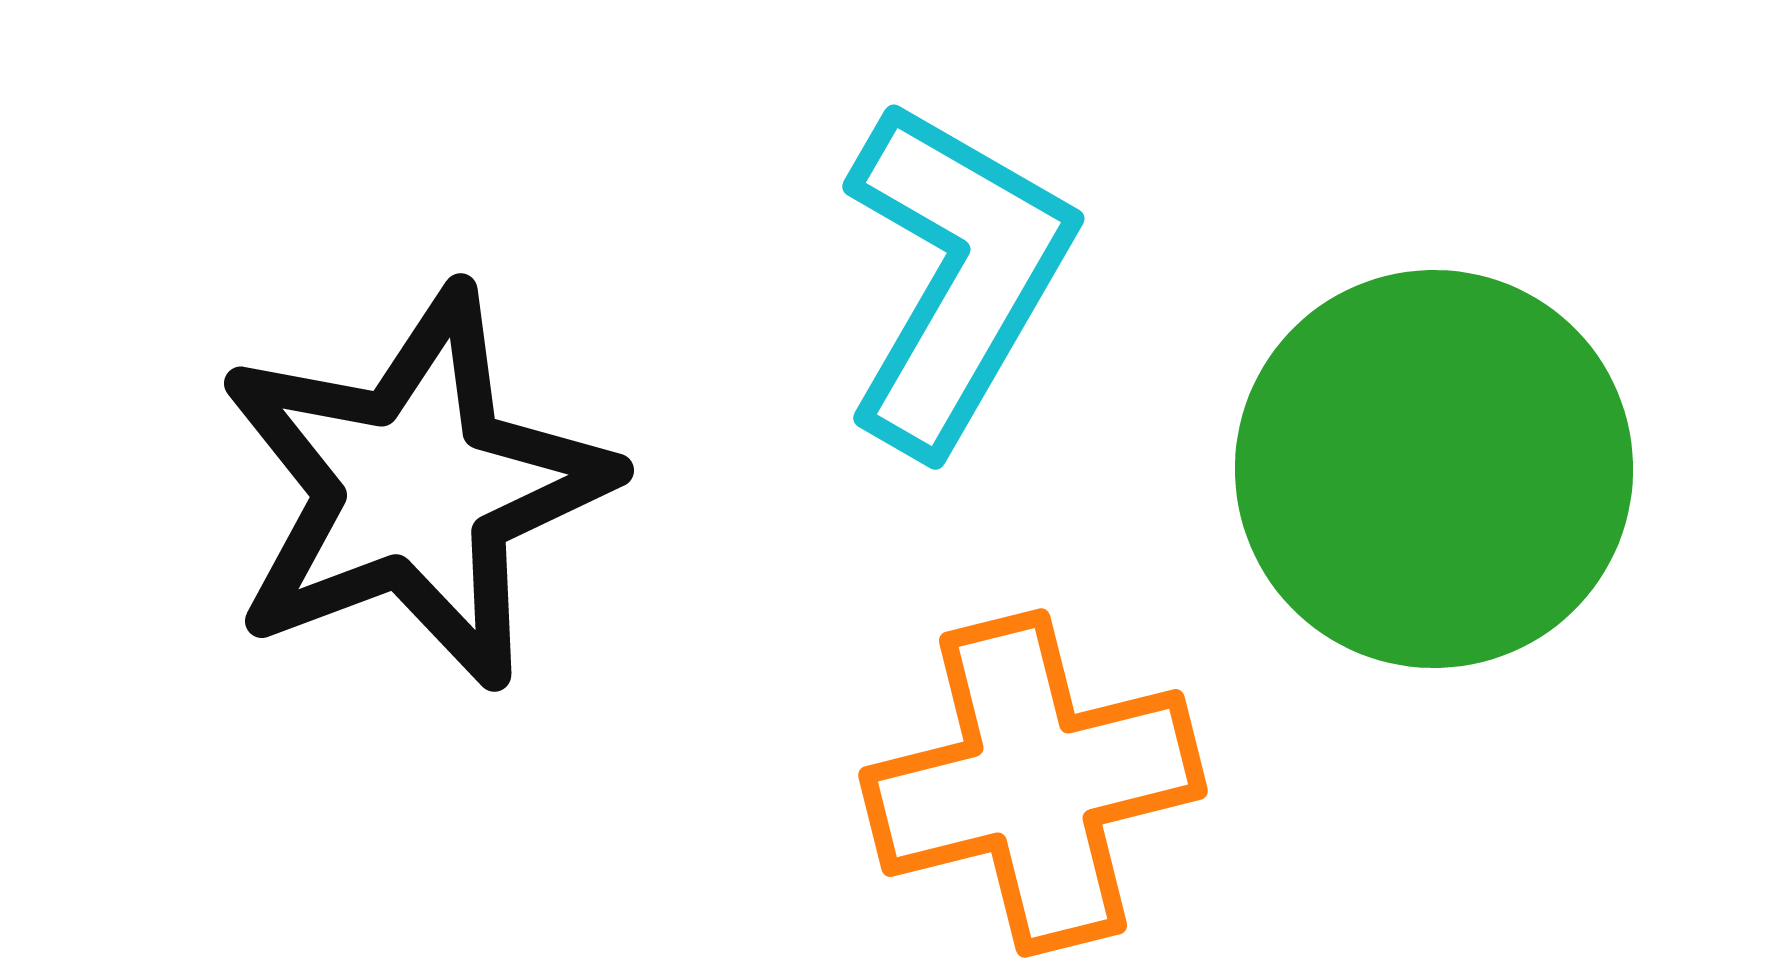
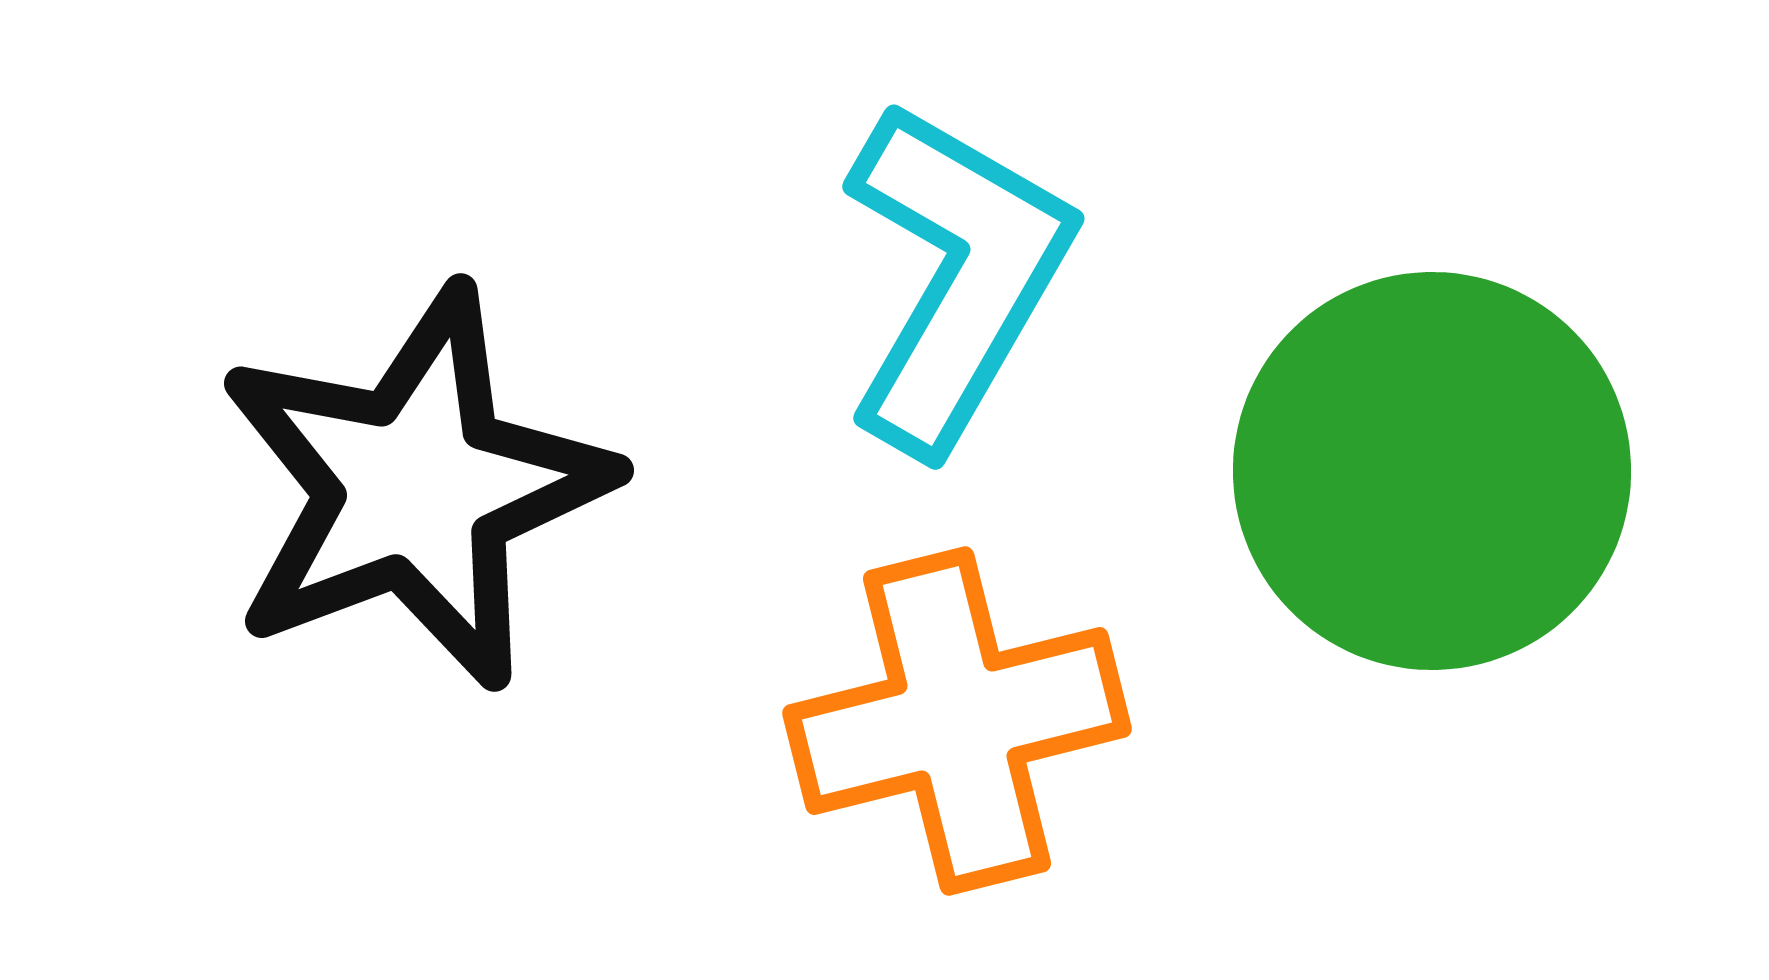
green circle: moved 2 px left, 2 px down
orange cross: moved 76 px left, 62 px up
